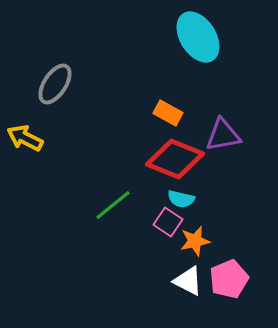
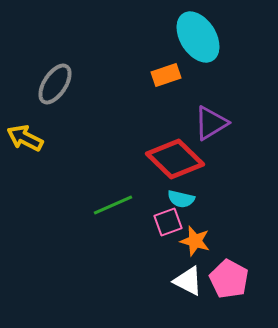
orange rectangle: moved 2 px left, 38 px up; rotated 48 degrees counterclockwise
purple triangle: moved 12 px left, 12 px up; rotated 21 degrees counterclockwise
red diamond: rotated 22 degrees clockwise
green line: rotated 15 degrees clockwise
pink square: rotated 36 degrees clockwise
orange star: rotated 28 degrees clockwise
pink pentagon: rotated 21 degrees counterclockwise
